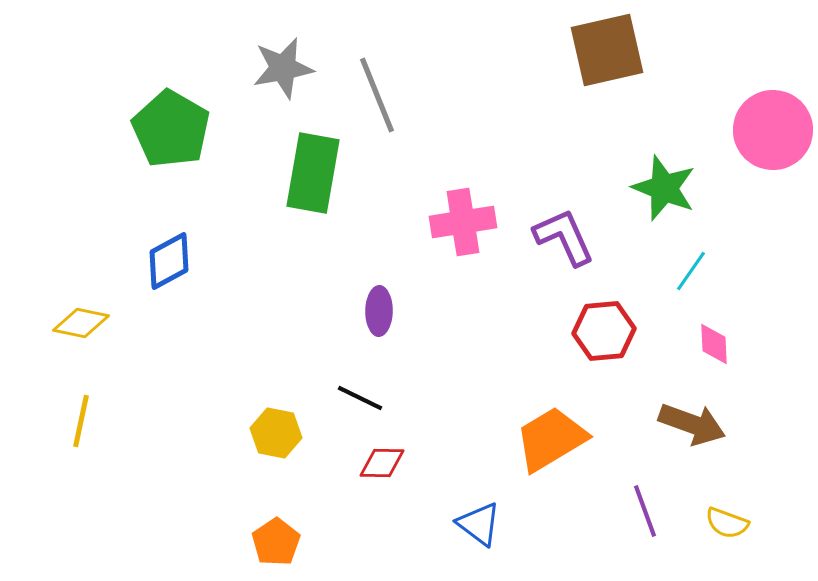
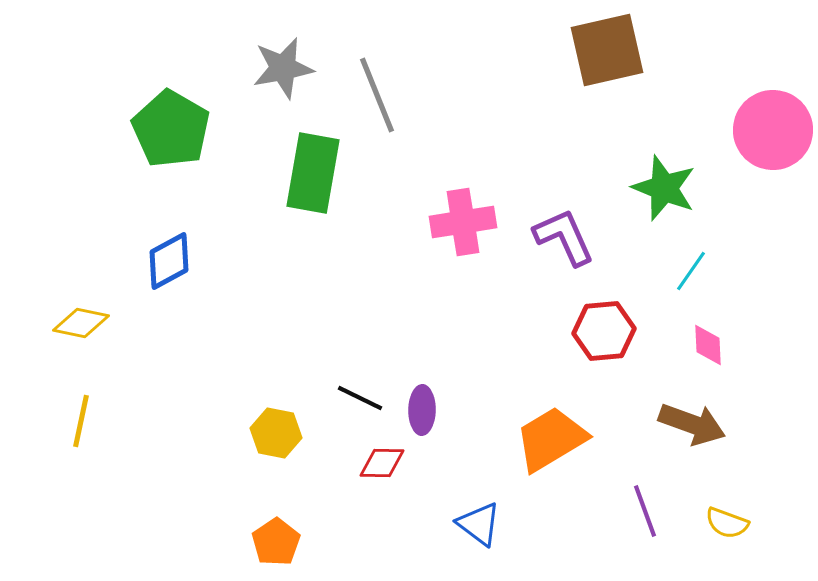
purple ellipse: moved 43 px right, 99 px down
pink diamond: moved 6 px left, 1 px down
